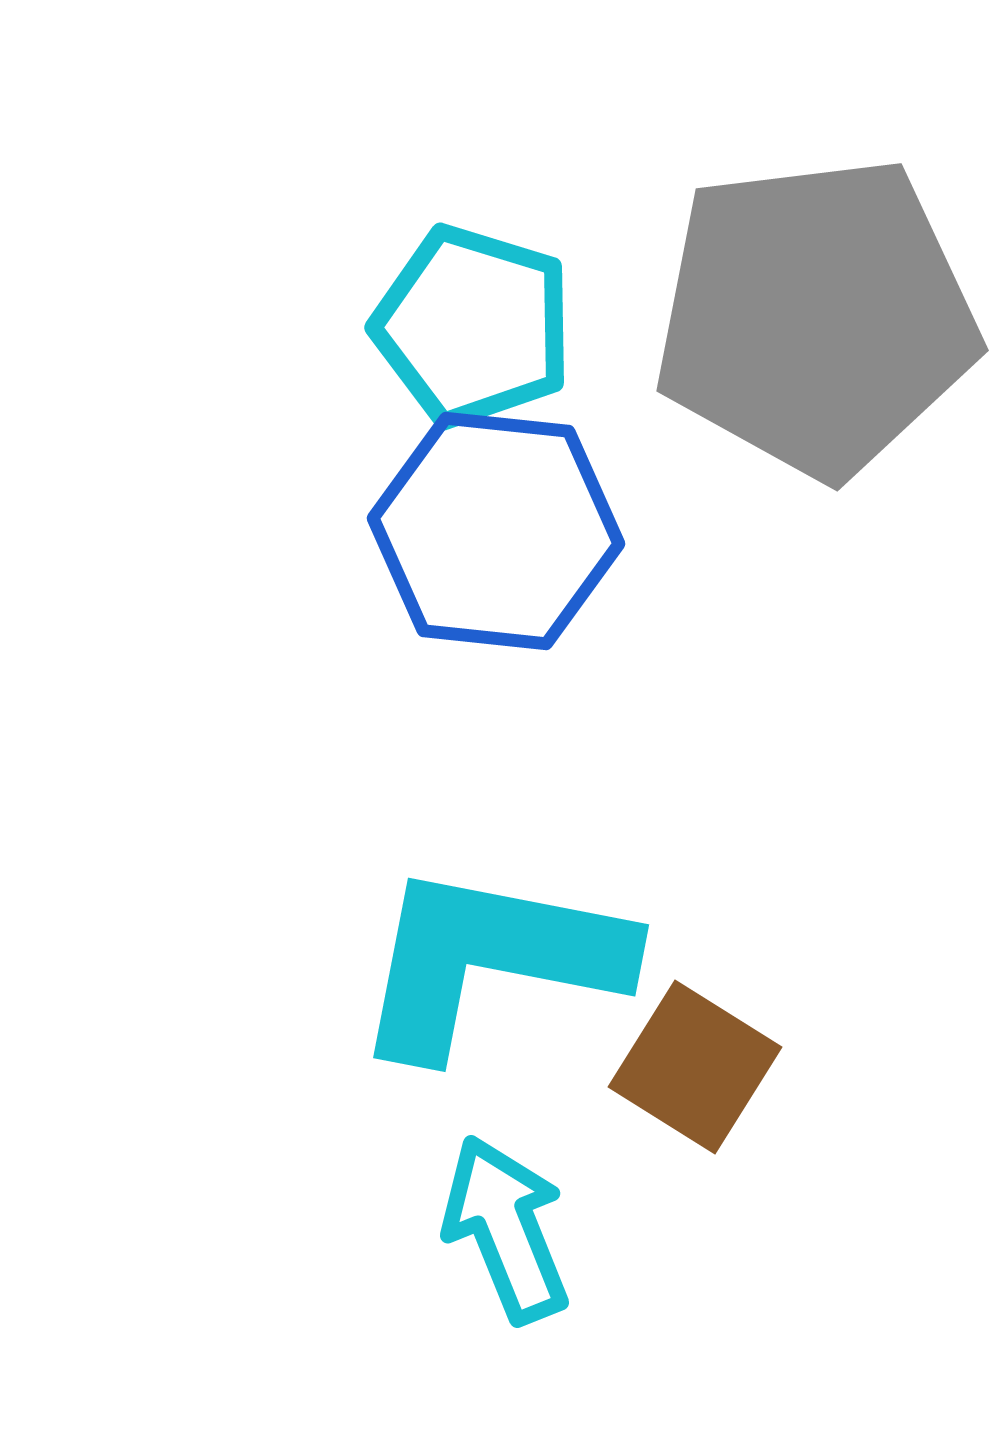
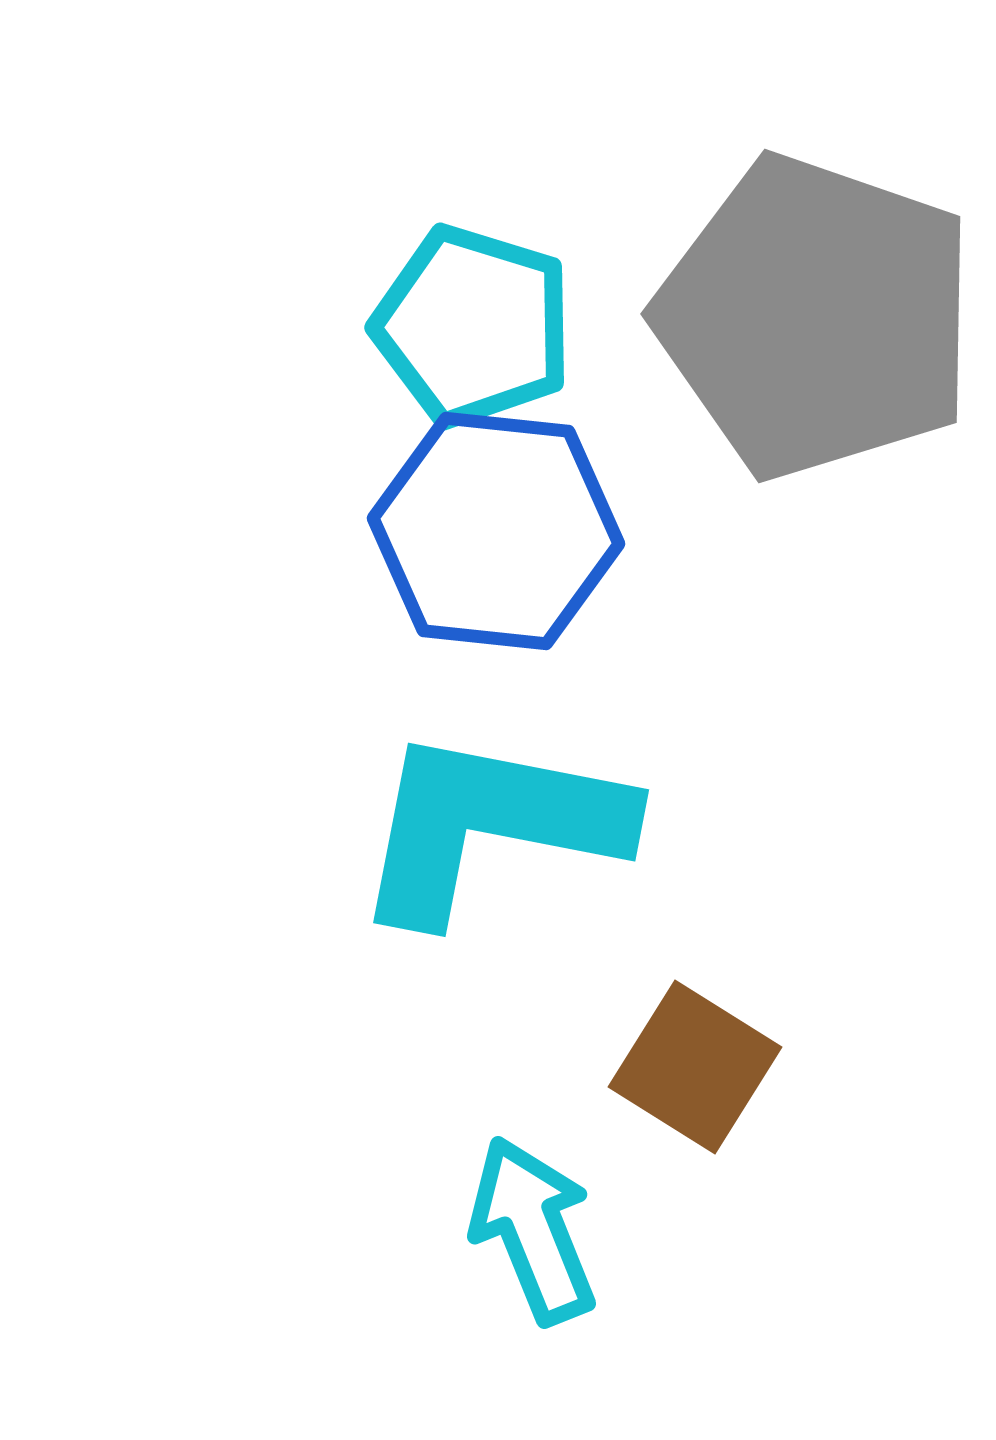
gray pentagon: rotated 26 degrees clockwise
cyan L-shape: moved 135 px up
cyan arrow: moved 27 px right, 1 px down
